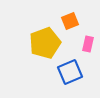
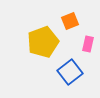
yellow pentagon: moved 2 px left, 1 px up
blue square: rotated 15 degrees counterclockwise
